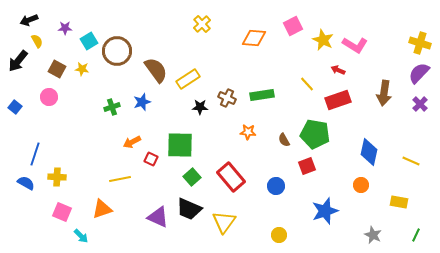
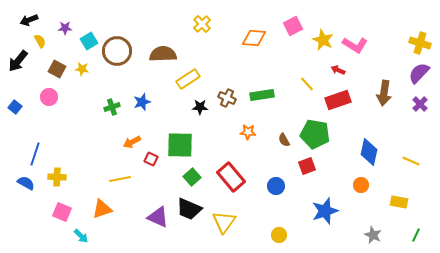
yellow semicircle at (37, 41): moved 3 px right
brown semicircle at (156, 70): moved 7 px right, 16 px up; rotated 56 degrees counterclockwise
